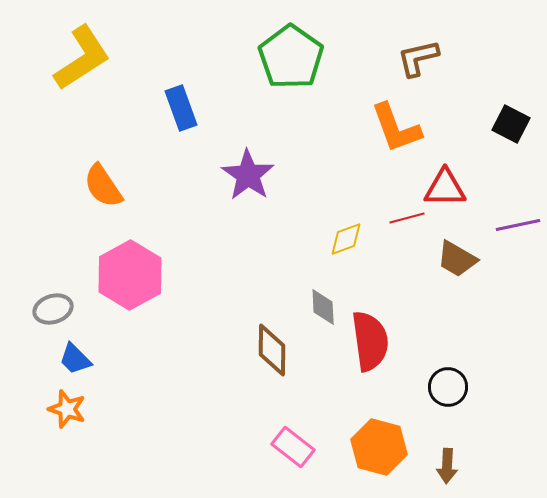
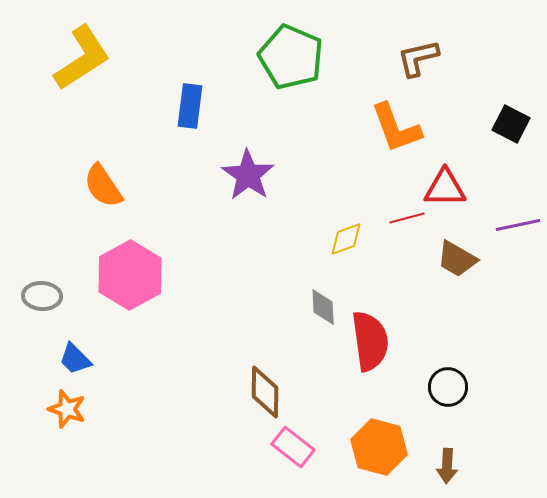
green pentagon: rotated 12 degrees counterclockwise
blue rectangle: moved 9 px right, 2 px up; rotated 27 degrees clockwise
gray ellipse: moved 11 px left, 13 px up; rotated 21 degrees clockwise
brown diamond: moved 7 px left, 42 px down
